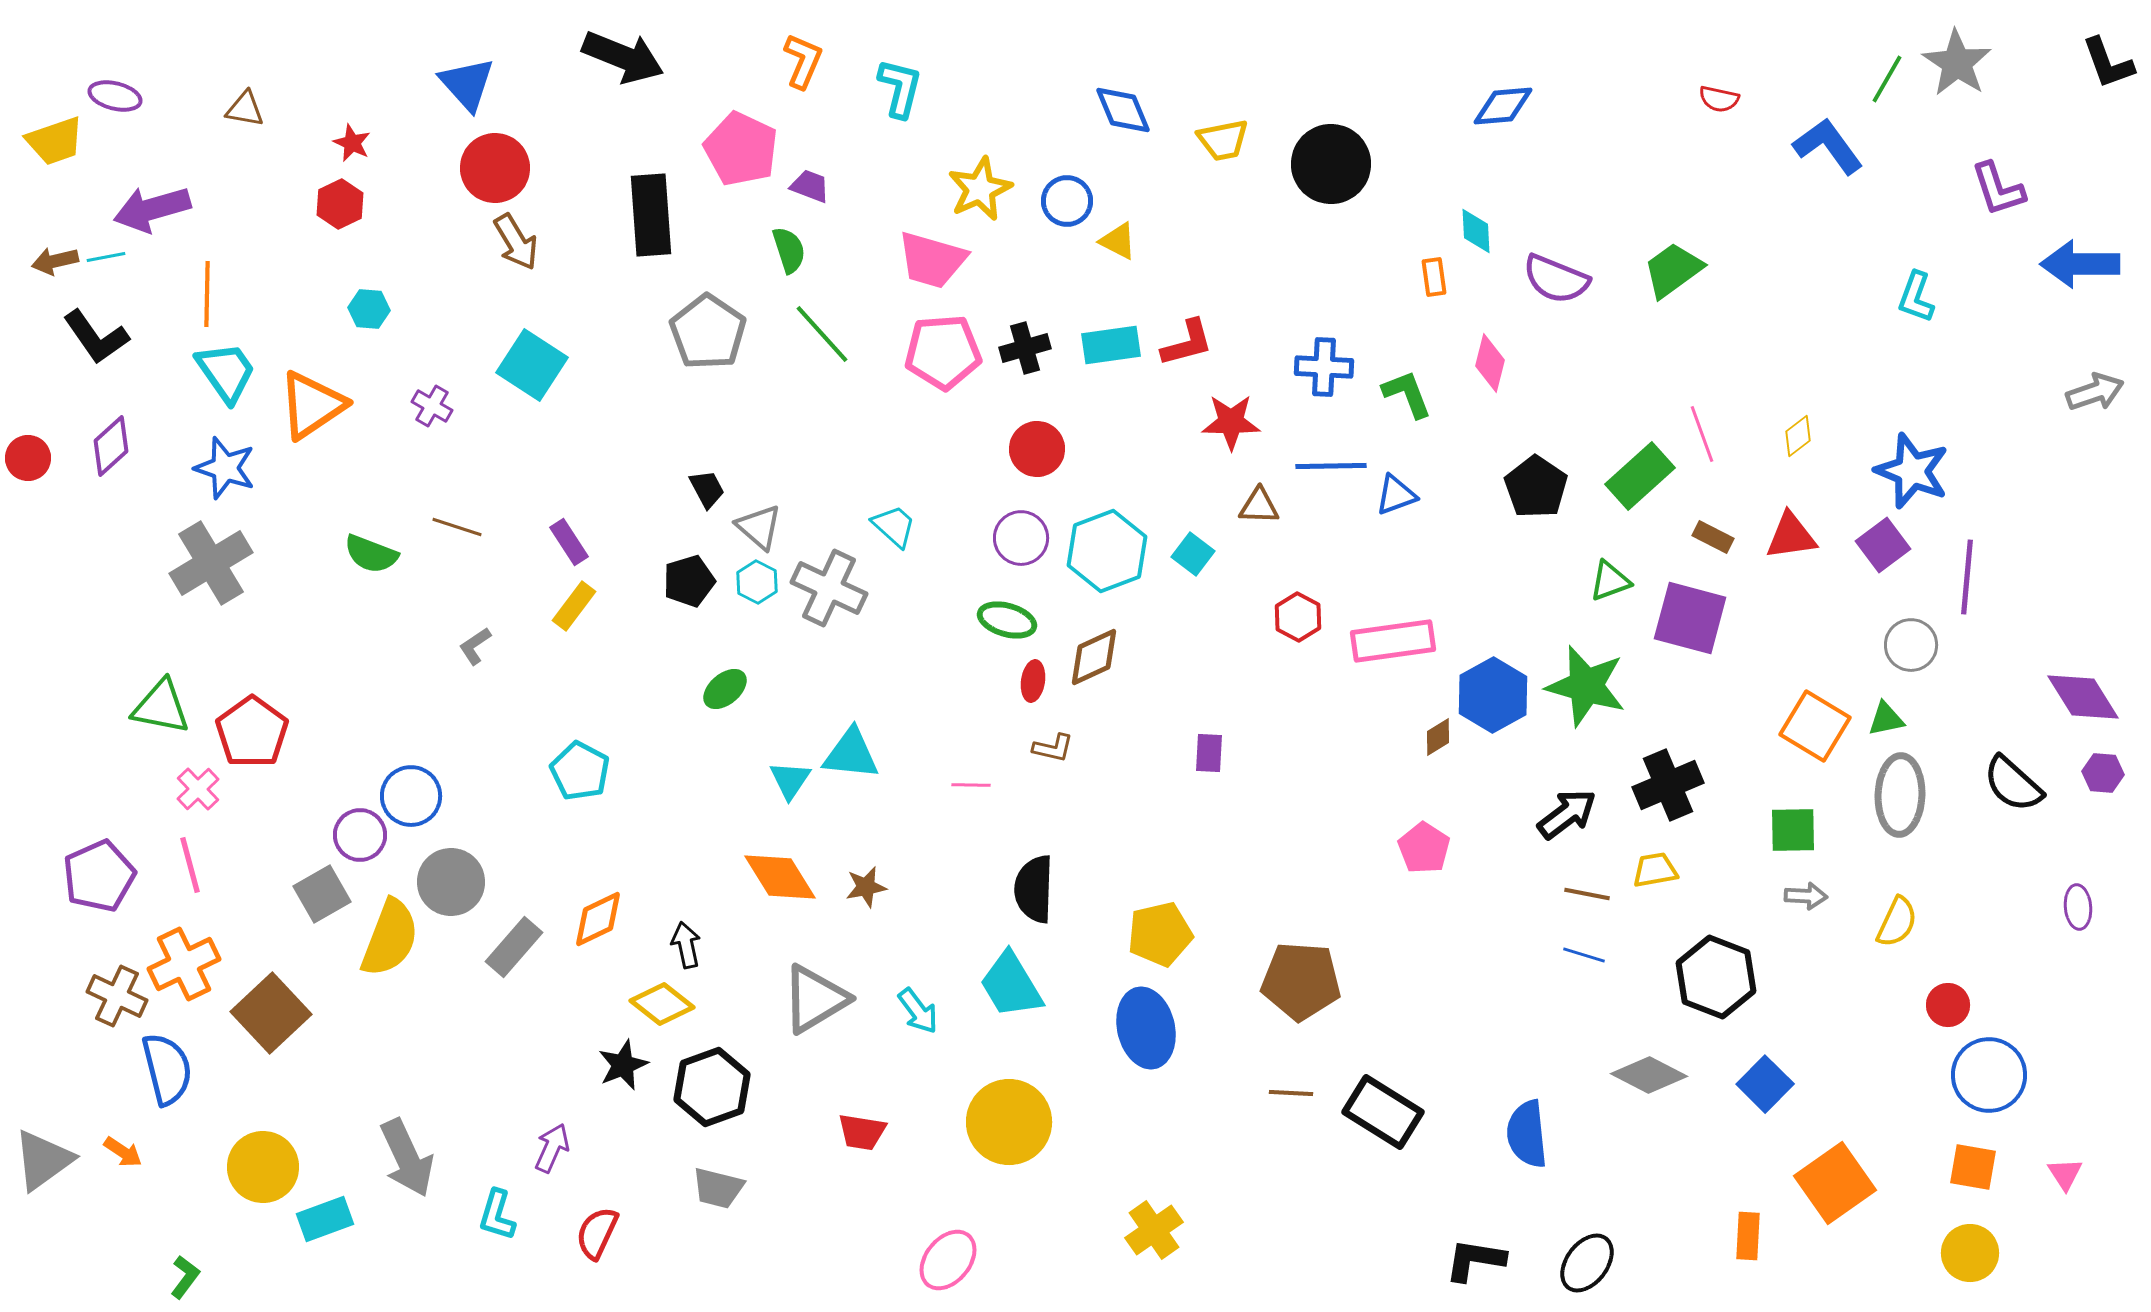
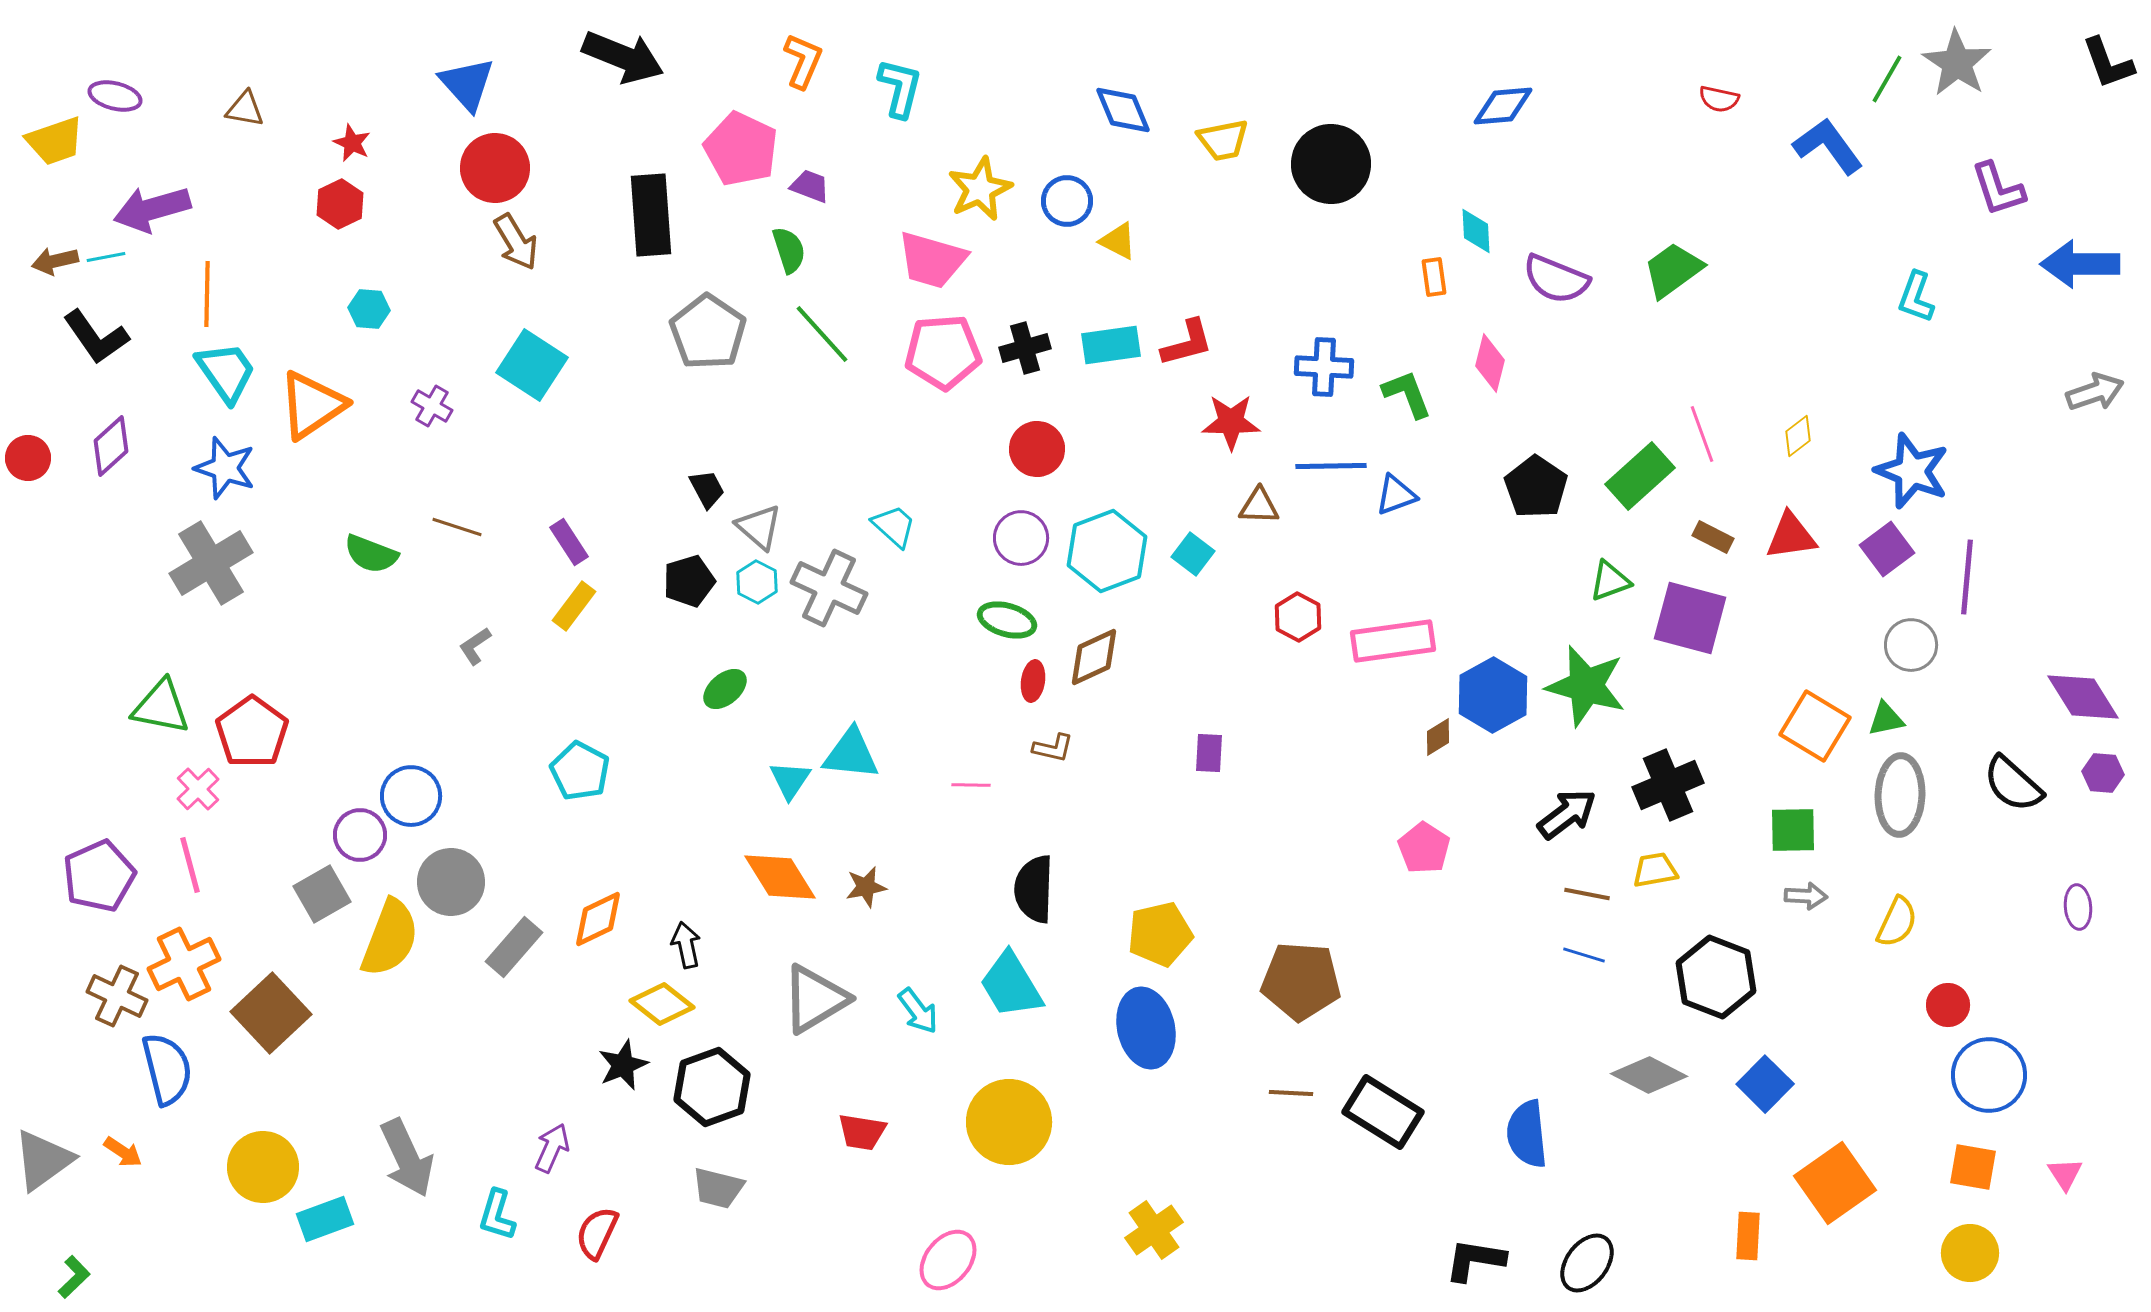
purple square at (1883, 545): moved 4 px right, 4 px down
green L-shape at (185, 1277): moved 111 px left; rotated 9 degrees clockwise
